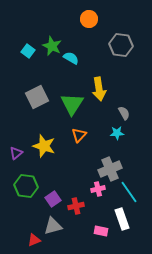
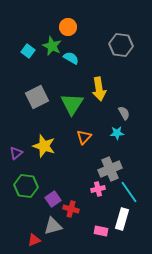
orange circle: moved 21 px left, 8 px down
orange triangle: moved 5 px right, 2 px down
red cross: moved 5 px left, 3 px down; rotated 28 degrees clockwise
white rectangle: rotated 35 degrees clockwise
